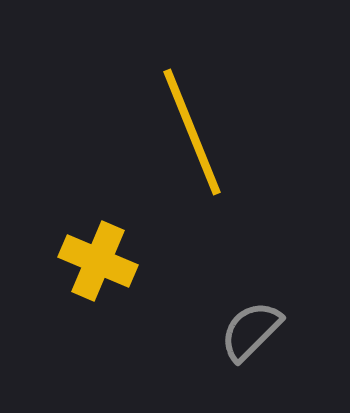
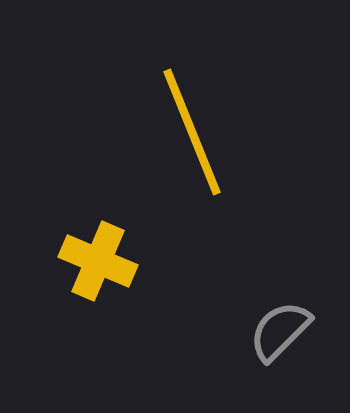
gray semicircle: moved 29 px right
